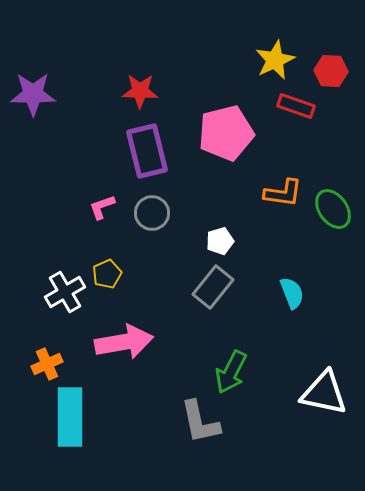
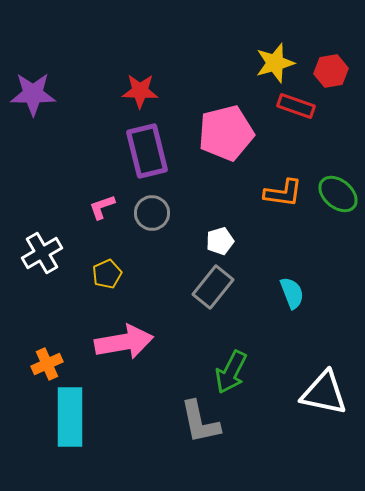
yellow star: moved 3 px down; rotated 9 degrees clockwise
red hexagon: rotated 12 degrees counterclockwise
green ellipse: moved 5 px right, 15 px up; rotated 15 degrees counterclockwise
white cross: moved 23 px left, 39 px up
